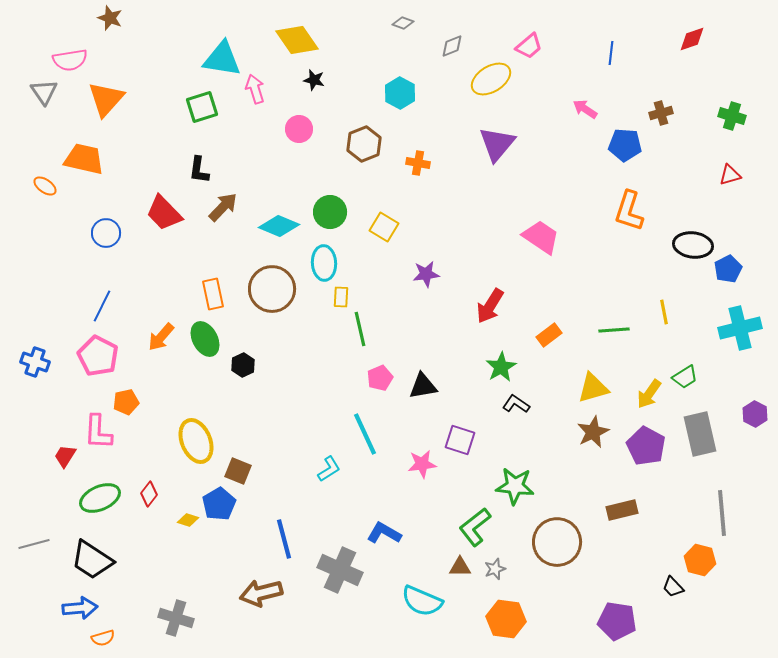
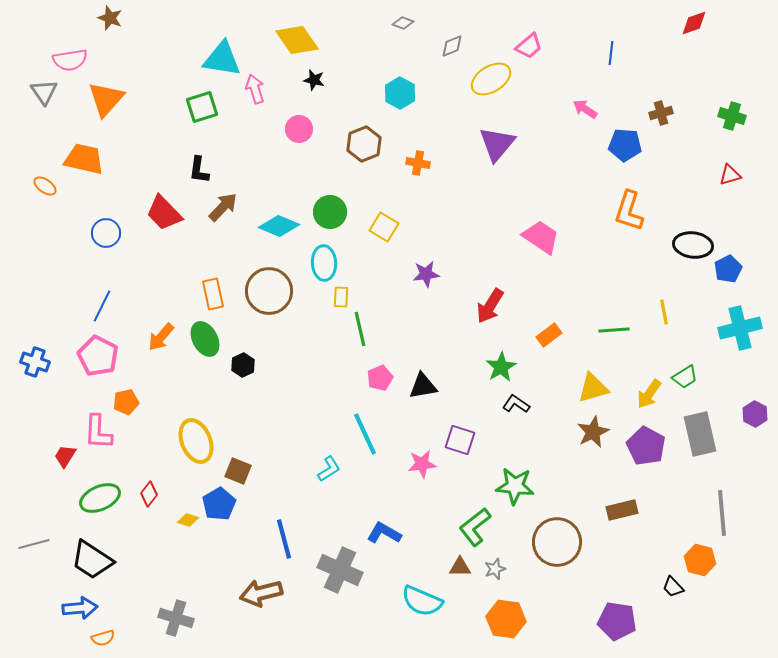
red diamond at (692, 39): moved 2 px right, 16 px up
brown circle at (272, 289): moved 3 px left, 2 px down
